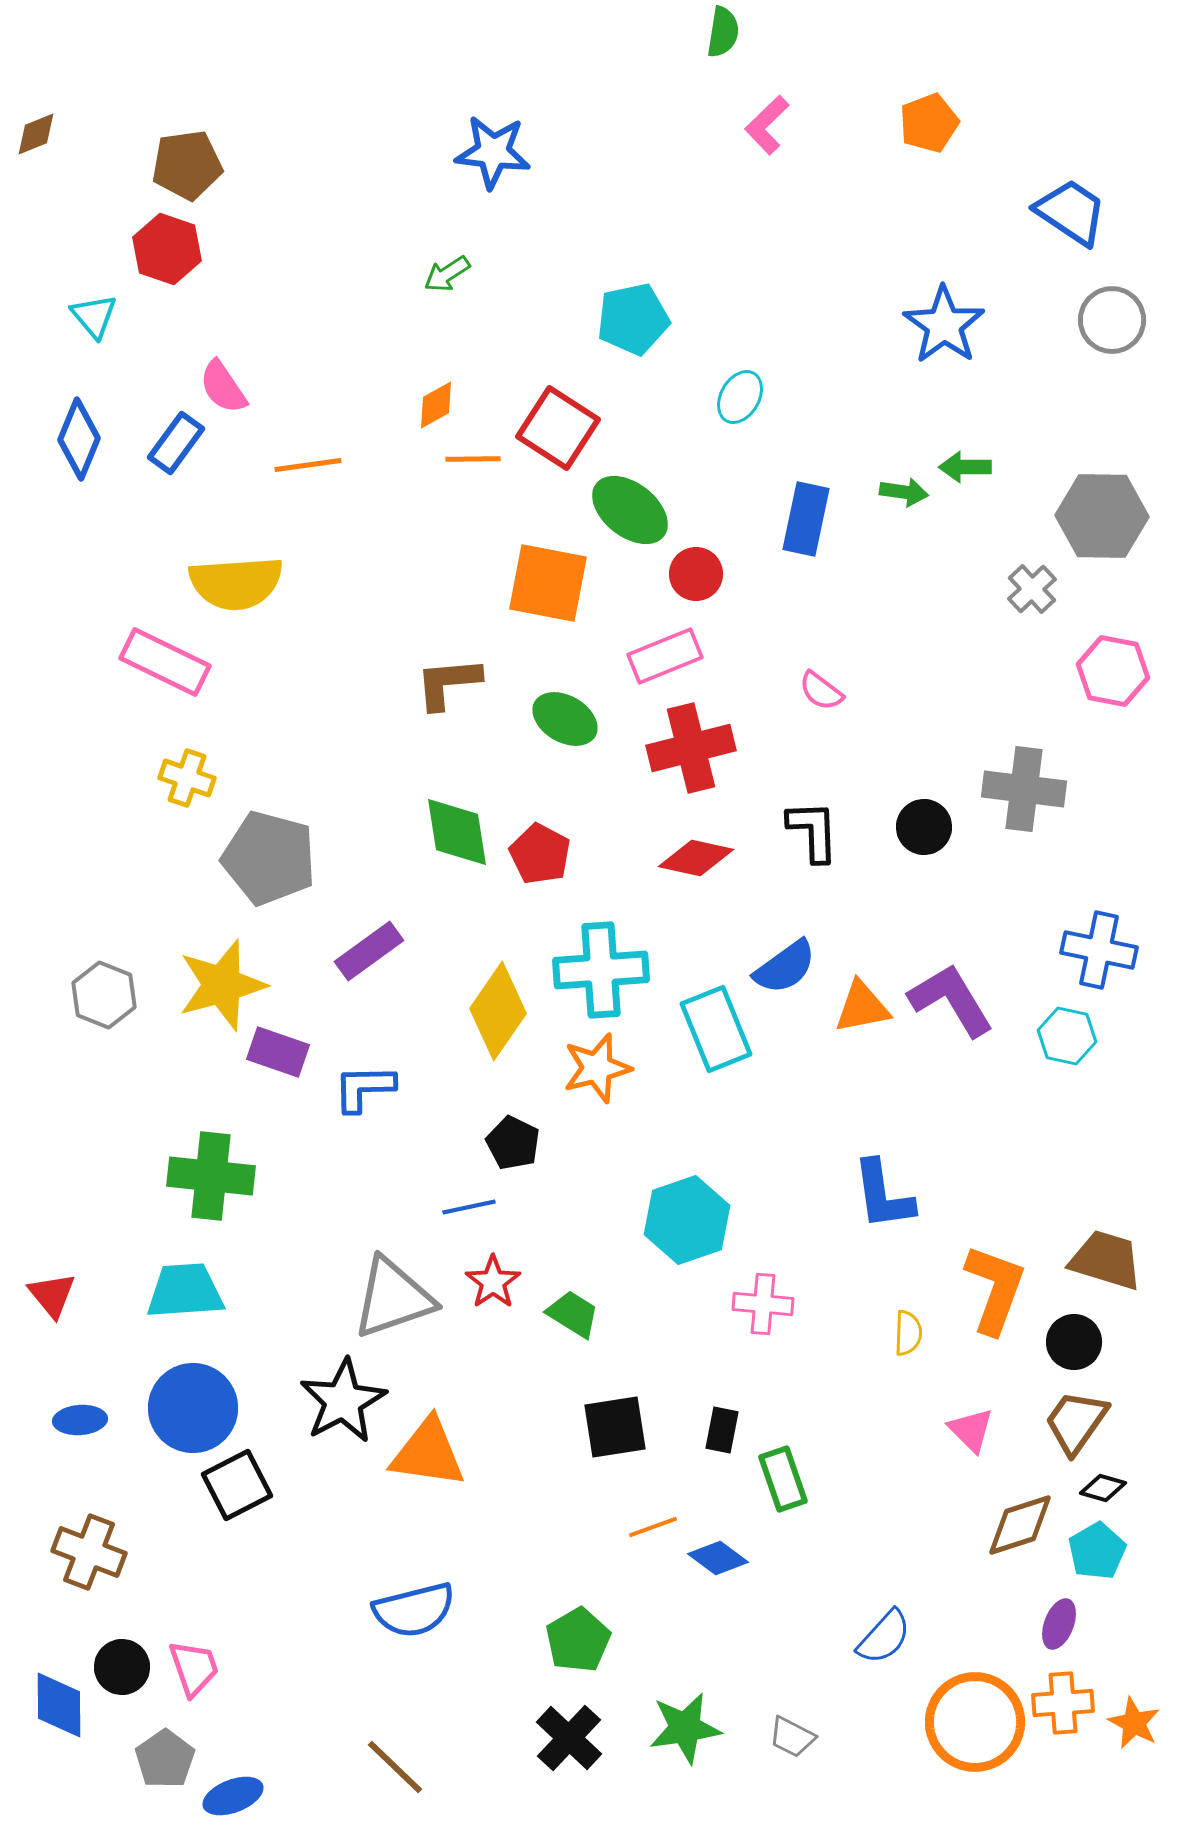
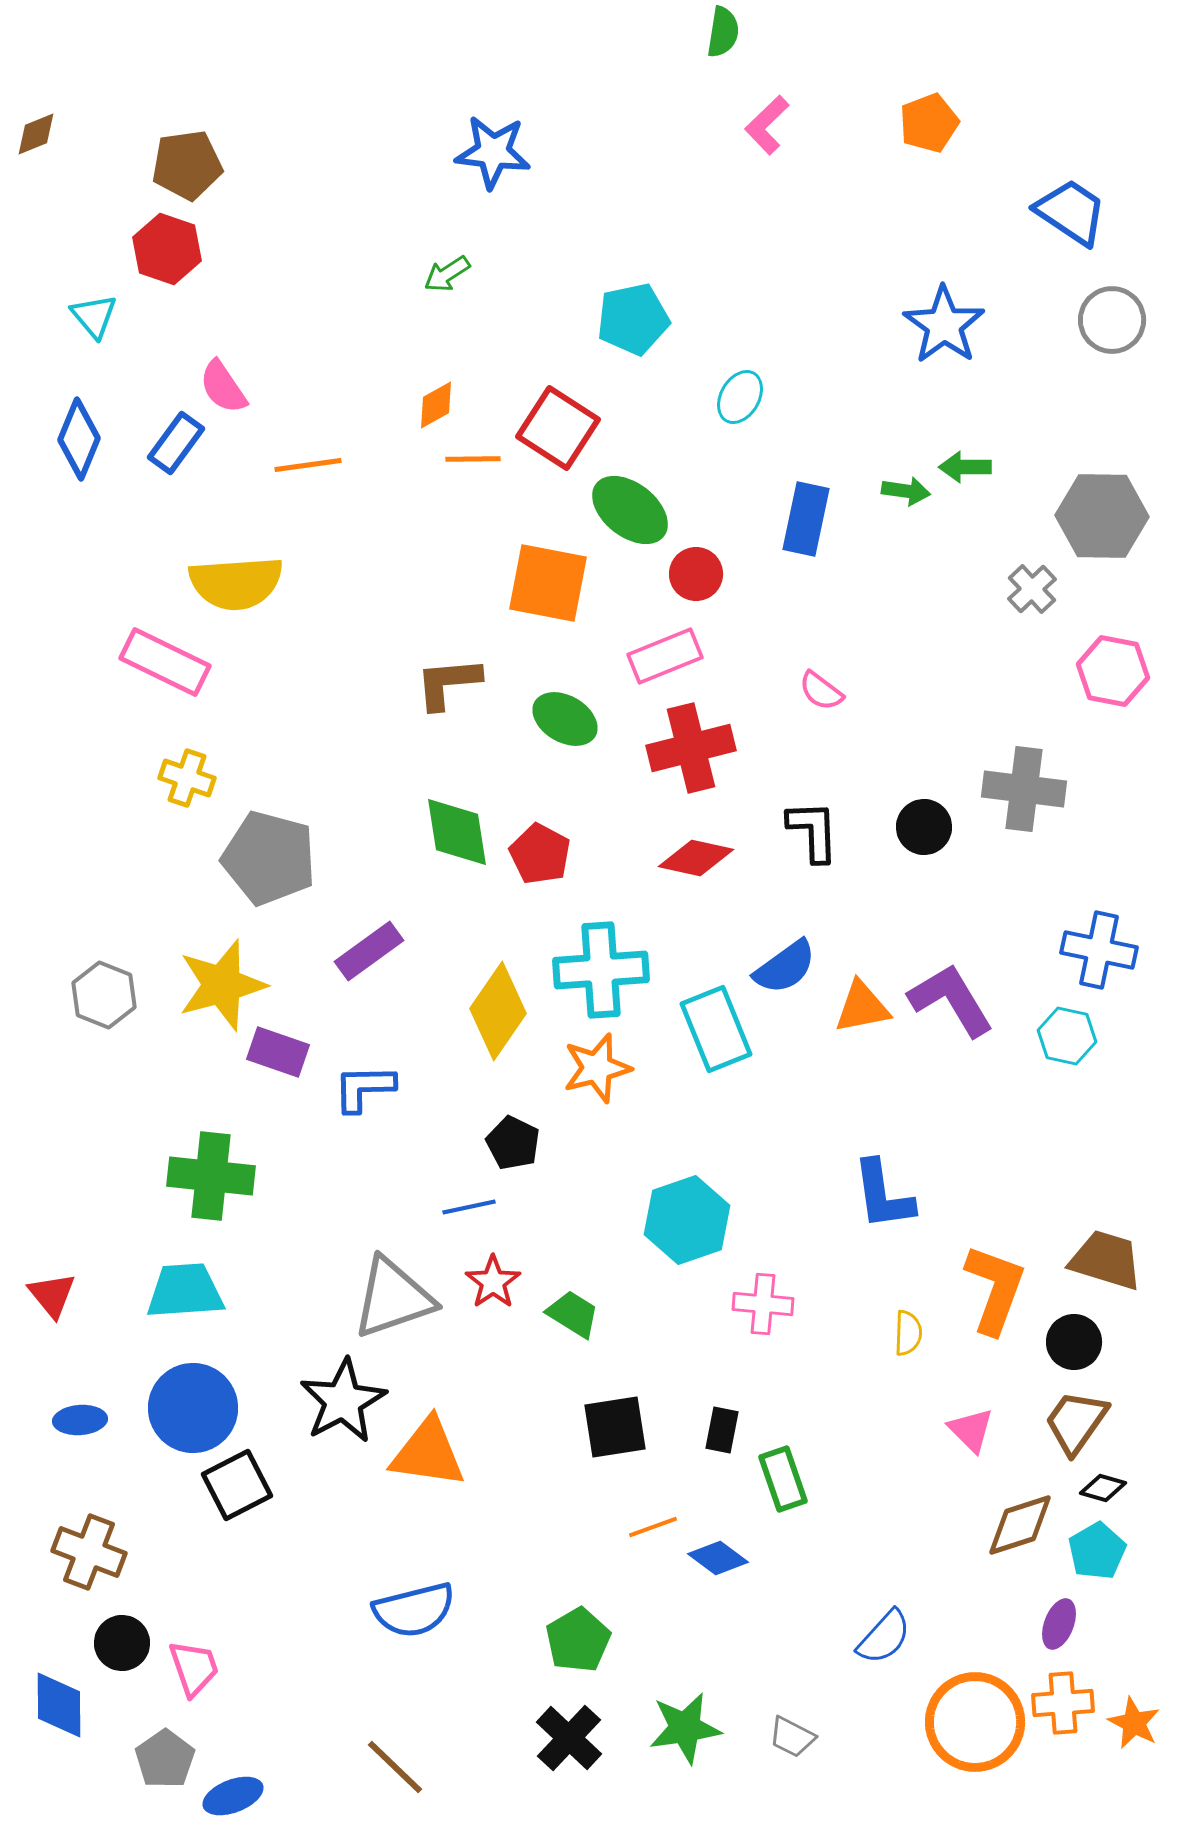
green arrow at (904, 492): moved 2 px right, 1 px up
black circle at (122, 1667): moved 24 px up
